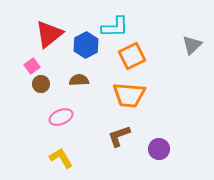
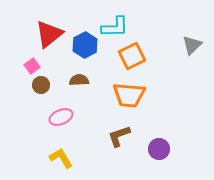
blue hexagon: moved 1 px left
brown circle: moved 1 px down
